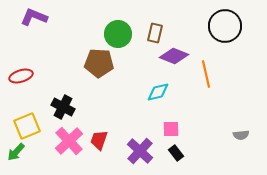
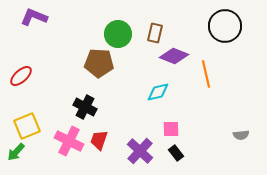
red ellipse: rotated 25 degrees counterclockwise
black cross: moved 22 px right
pink cross: rotated 20 degrees counterclockwise
